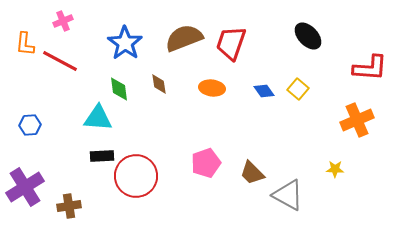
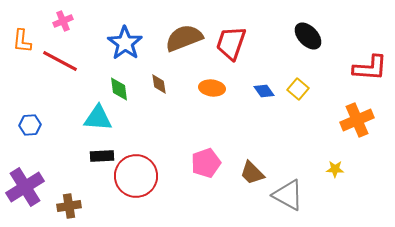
orange L-shape: moved 3 px left, 3 px up
